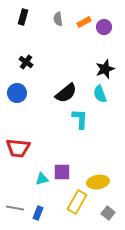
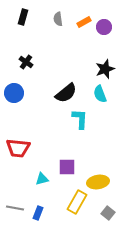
blue circle: moved 3 px left
purple square: moved 5 px right, 5 px up
